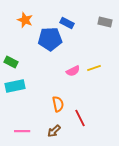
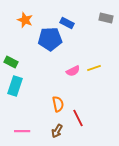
gray rectangle: moved 1 px right, 4 px up
cyan rectangle: rotated 60 degrees counterclockwise
red line: moved 2 px left
brown arrow: moved 3 px right; rotated 16 degrees counterclockwise
